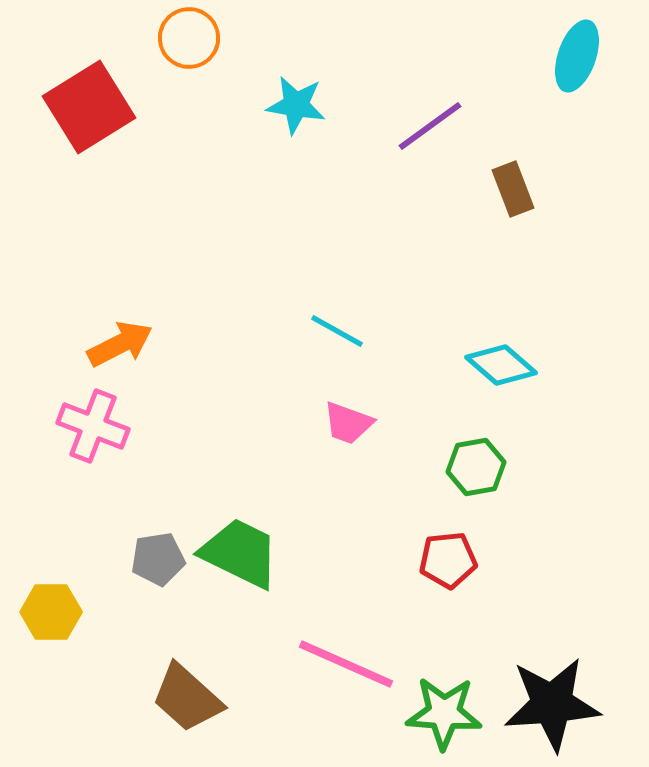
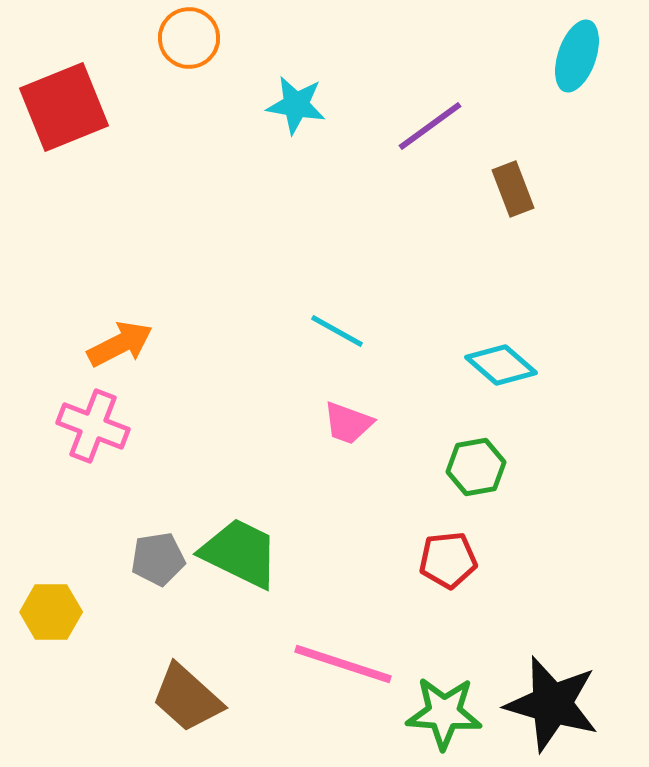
red square: moved 25 px left; rotated 10 degrees clockwise
pink line: moved 3 px left; rotated 6 degrees counterclockwise
black star: rotated 20 degrees clockwise
